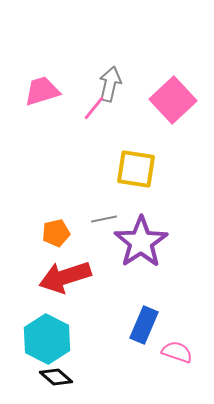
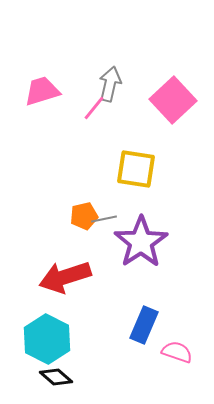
orange pentagon: moved 28 px right, 17 px up
